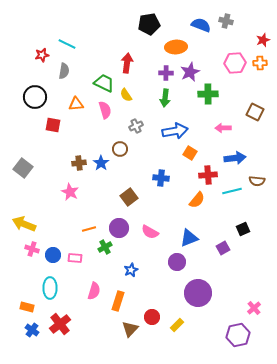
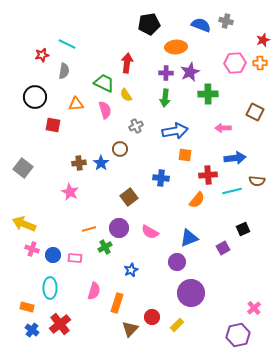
orange square at (190, 153): moved 5 px left, 2 px down; rotated 24 degrees counterclockwise
purple circle at (198, 293): moved 7 px left
orange rectangle at (118, 301): moved 1 px left, 2 px down
